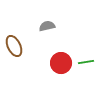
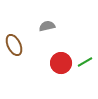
brown ellipse: moved 1 px up
green line: moved 1 px left; rotated 21 degrees counterclockwise
